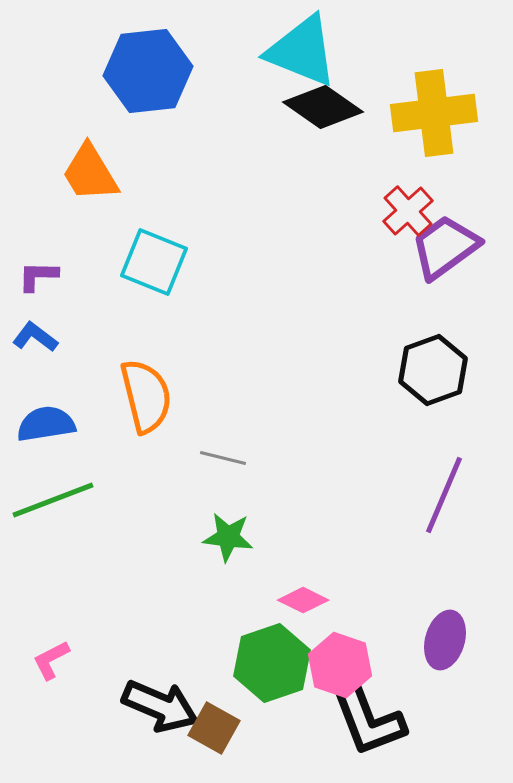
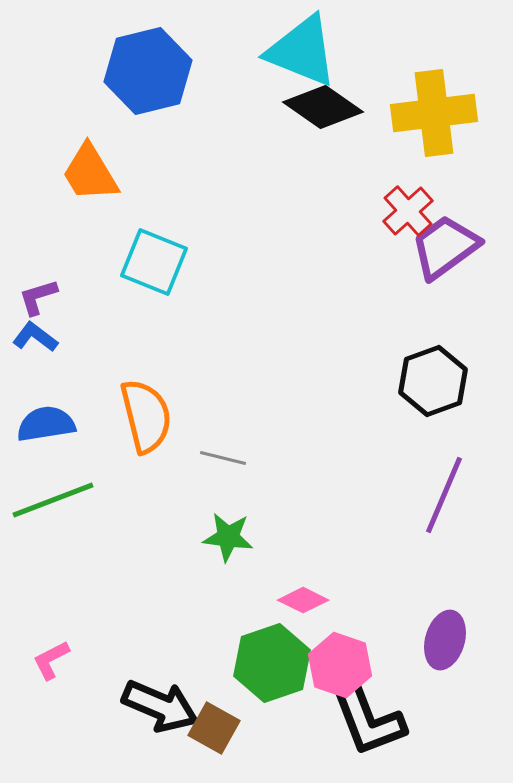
blue hexagon: rotated 8 degrees counterclockwise
purple L-shape: moved 21 px down; rotated 18 degrees counterclockwise
black hexagon: moved 11 px down
orange semicircle: moved 20 px down
